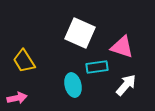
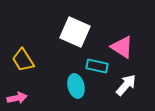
white square: moved 5 px left, 1 px up
pink triangle: rotated 15 degrees clockwise
yellow trapezoid: moved 1 px left, 1 px up
cyan rectangle: moved 1 px up; rotated 20 degrees clockwise
cyan ellipse: moved 3 px right, 1 px down
